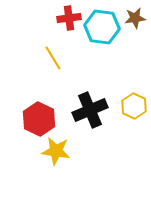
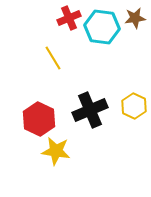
red cross: rotated 15 degrees counterclockwise
